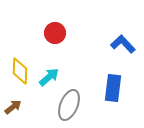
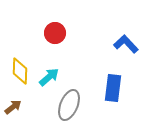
blue L-shape: moved 3 px right
